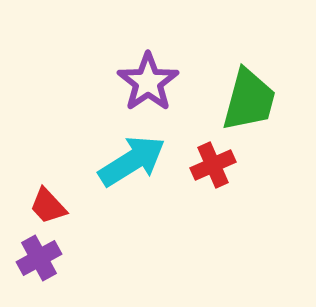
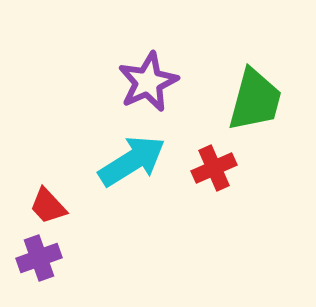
purple star: rotated 10 degrees clockwise
green trapezoid: moved 6 px right
red cross: moved 1 px right, 3 px down
purple cross: rotated 9 degrees clockwise
